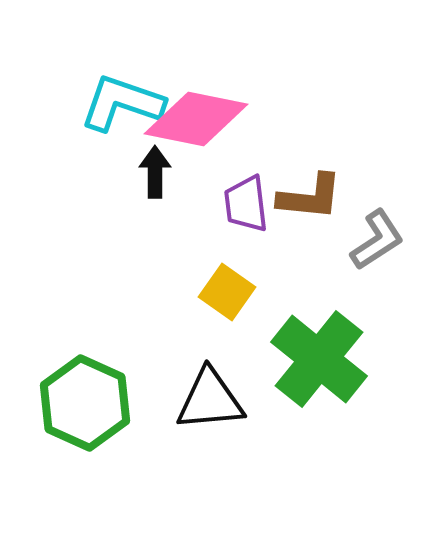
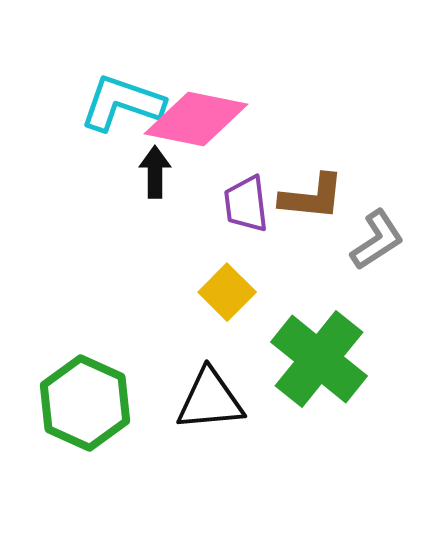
brown L-shape: moved 2 px right
yellow square: rotated 10 degrees clockwise
